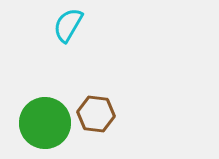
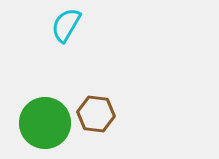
cyan semicircle: moved 2 px left
